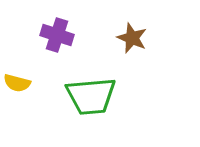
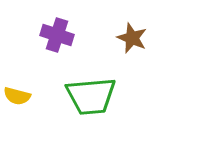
yellow semicircle: moved 13 px down
